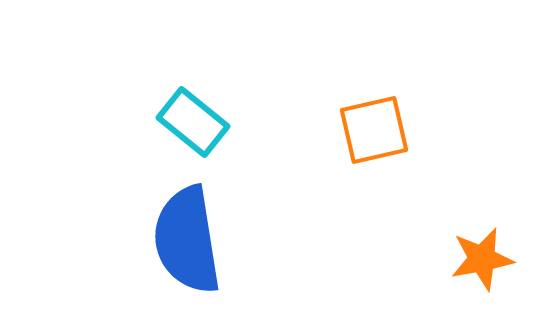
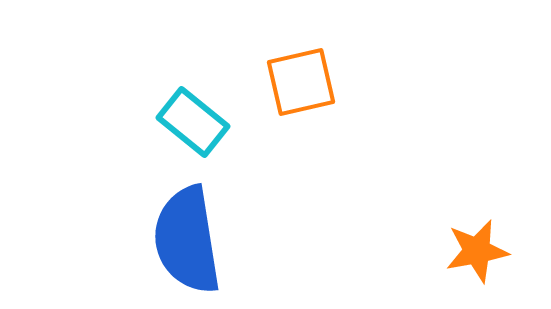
orange square: moved 73 px left, 48 px up
orange star: moved 5 px left, 8 px up
